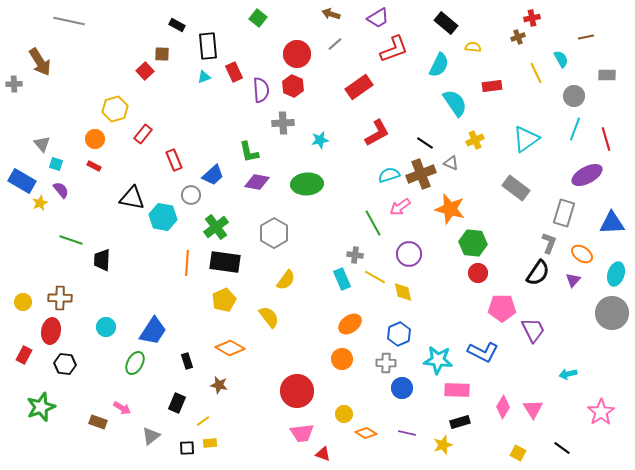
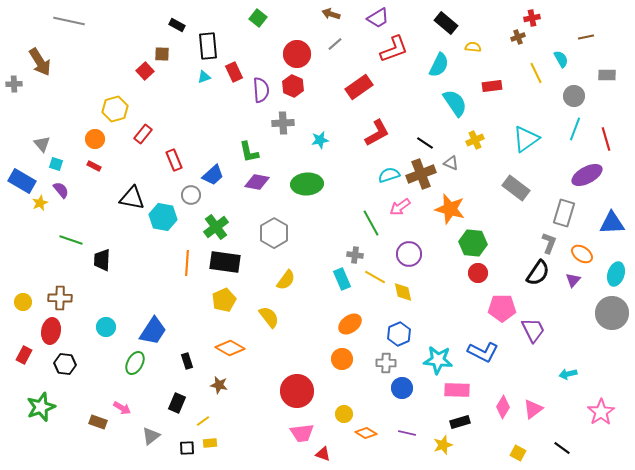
green line at (373, 223): moved 2 px left
pink triangle at (533, 409): rotated 25 degrees clockwise
